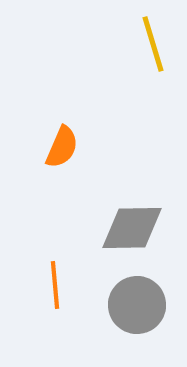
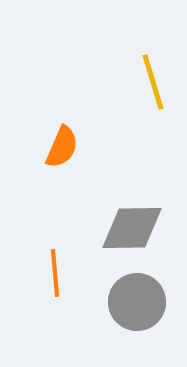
yellow line: moved 38 px down
orange line: moved 12 px up
gray circle: moved 3 px up
